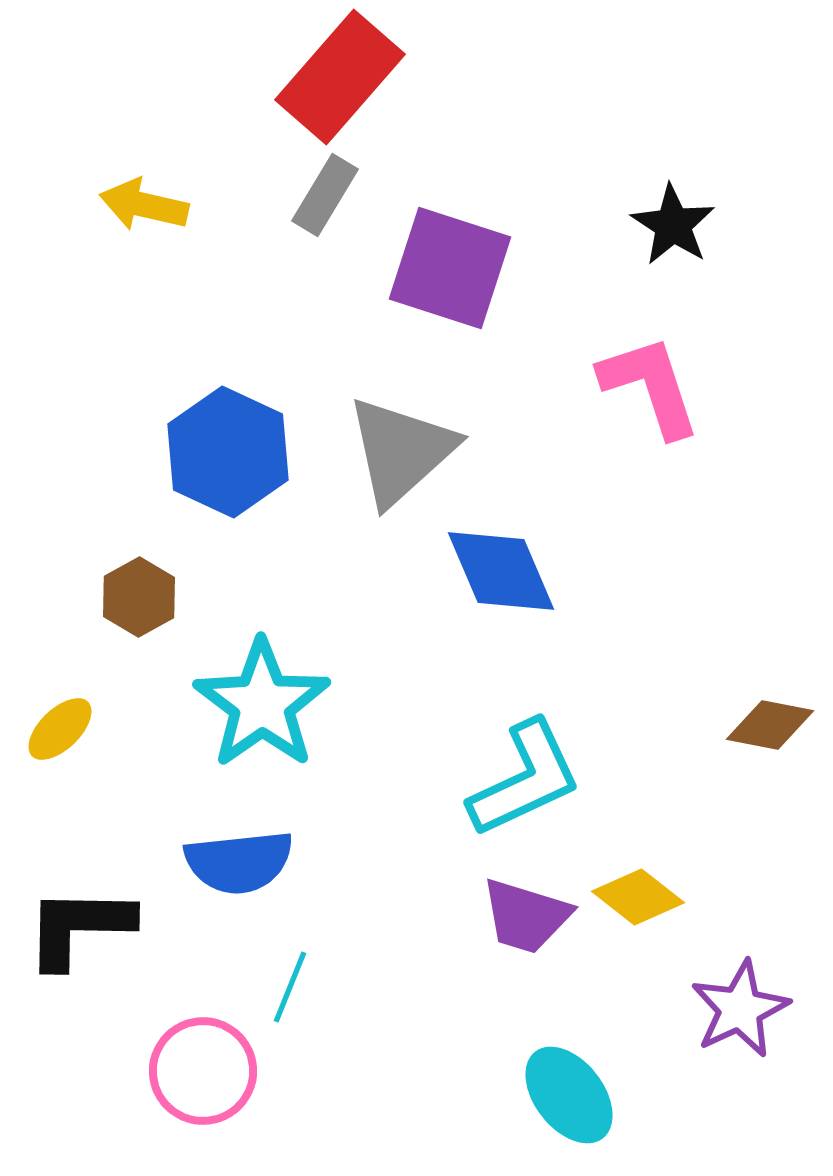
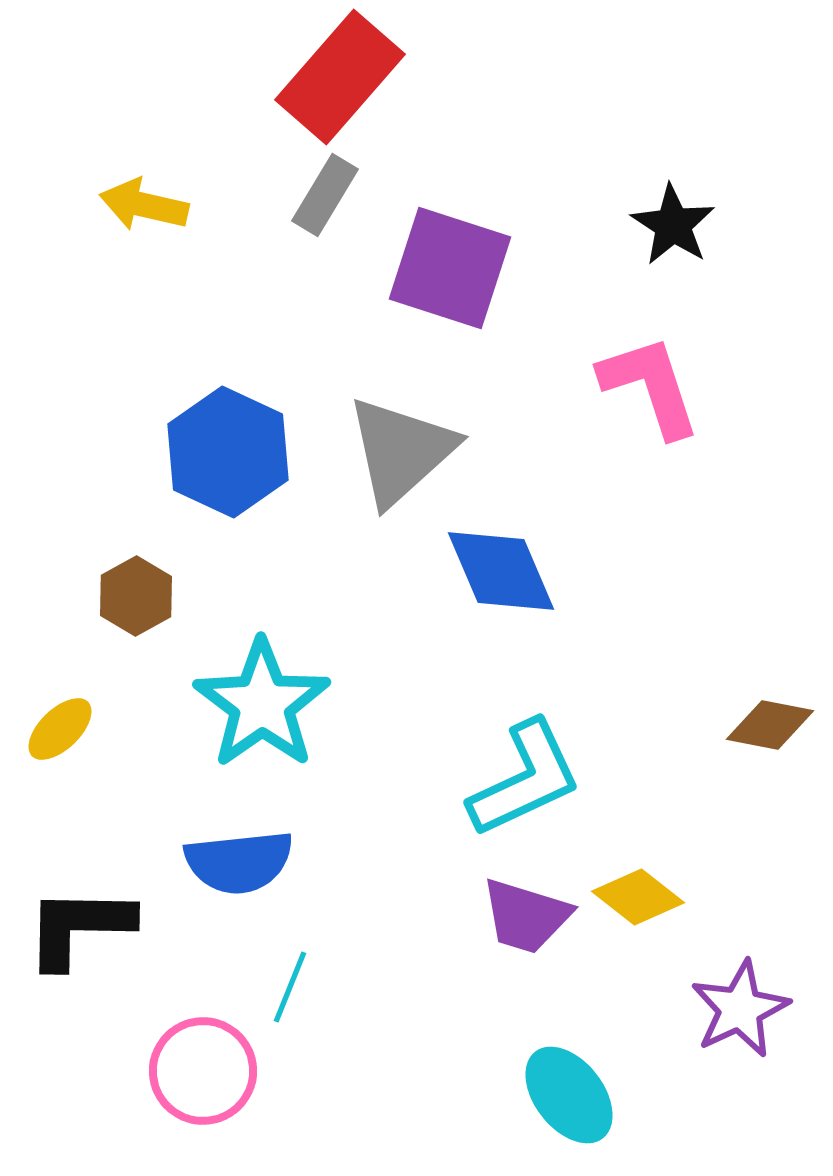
brown hexagon: moved 3 px left, 1 px up
